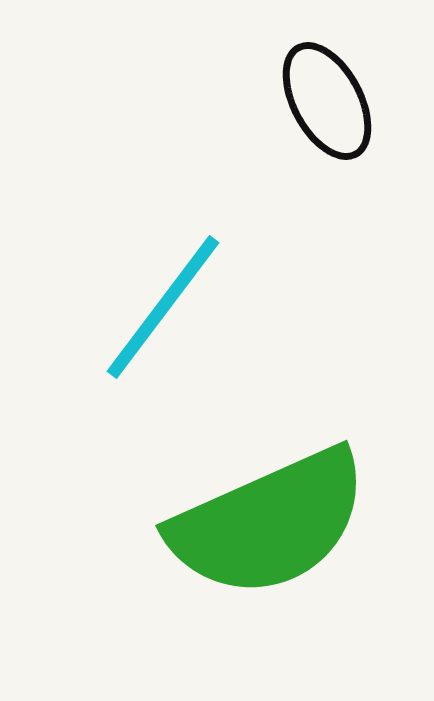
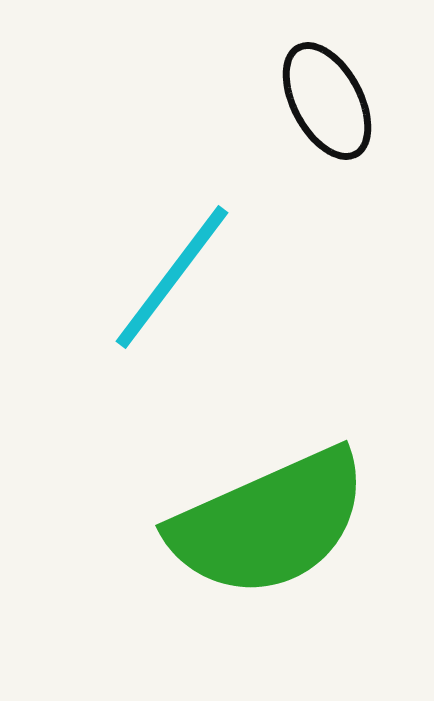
cyan line: moved 9 px right, 30 px up
